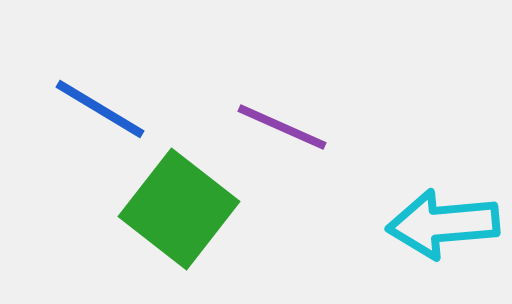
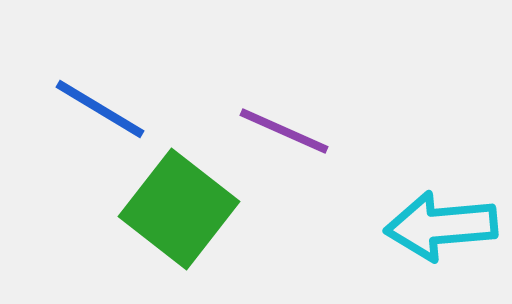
purple line: moved 2 px right, 4 px down
cyan arrow: moved 2 px left, 2 px down
